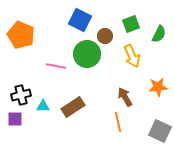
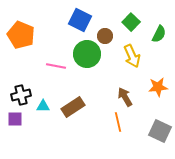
green square: moved 2 px up; rotated 24 degrees counterclockwise
